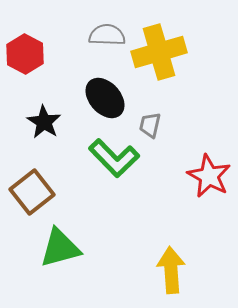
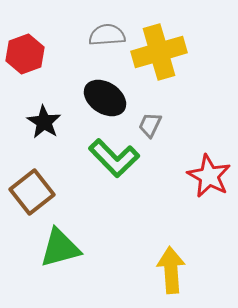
gray semicircle: rotated 6 degrees counterclockwise
red hexagon: rotated 12 degrees clockwise
black ellipse: rotated 15 degrees counterclockwise
gray trapezoid: rotated 12 degrees clockwise
